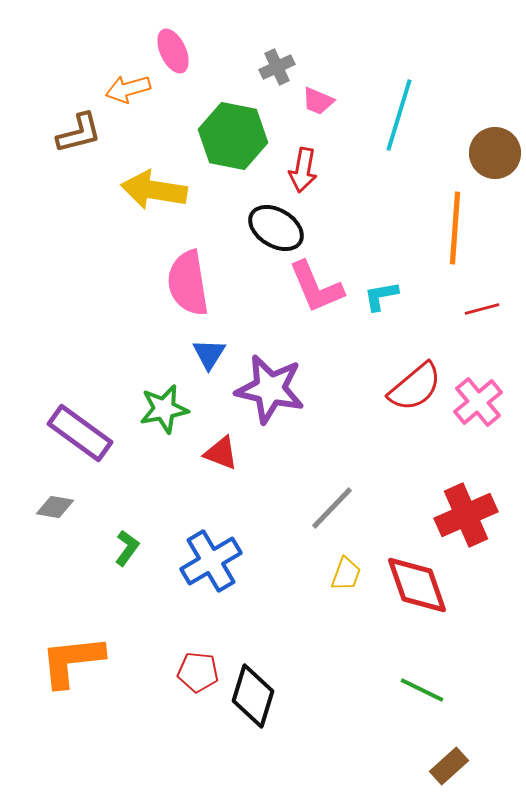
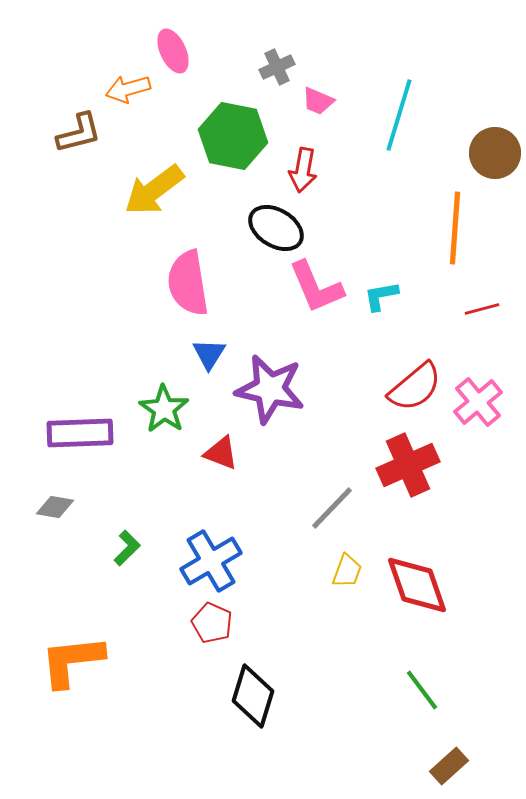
yellow arrow: rotated 46 degrees counterclockwise
green star: rotated 27 degrees counterclockwise
purple rectangle: rotated 38 degrees counterclockwise
red cross: moved 58 px left, 50 px up
green L-shape: rotated 9 degrees clockwise
yellow trapezoid: moved 1 px right, 3 px up
red pentagon: moved 14 px right, 49 px up; rotated 18 degrees clockwise
green line: rotated 27 degrees clockwise
